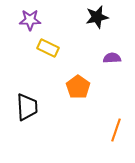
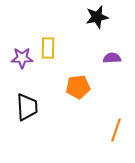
purple star: moved 8 px left, 38 px down
yellow rectangle: rotated 65 degrees clockwise
orange pentagon: rotated 30 degrees clockwise
